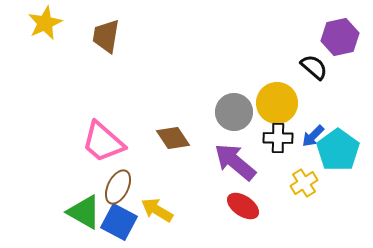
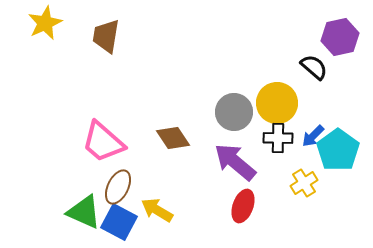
red ellipse: rotated 76 degrees clockwise
green triangle: rotated 6 degrees counterclockwise
